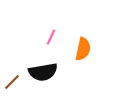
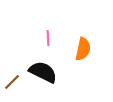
pink line: moved 3 px left, 1 px down; rotated 28 degrees counterclockwise
black semicircle: rotated 144 degrees counterclockwise
